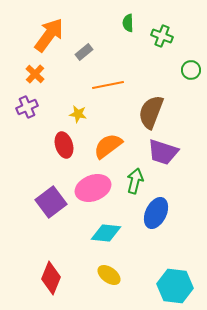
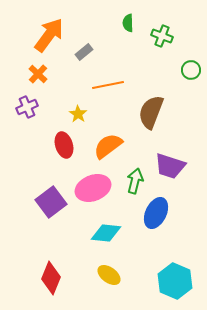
orange cross: moved 3 px right
yellow star: rotated 24 degrees clockwise
purple trapezoid: moved 7 px right, 14 px down
cyan hexagon: moved 5 px up; rotated 16 degrees clockwise
